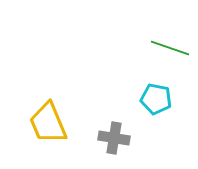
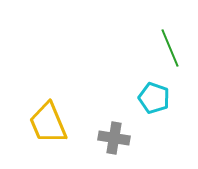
green line: rotated 48 degrees clockwise
cyan pentagon: moved 2 px left, 1 px up; rotated 8 degrees clockwise
